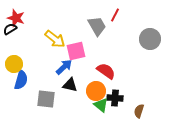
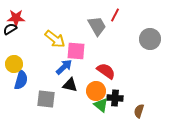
red star: rotated 18 degrees counterclockwise
pink square: rotated 18 degrees clockwise
